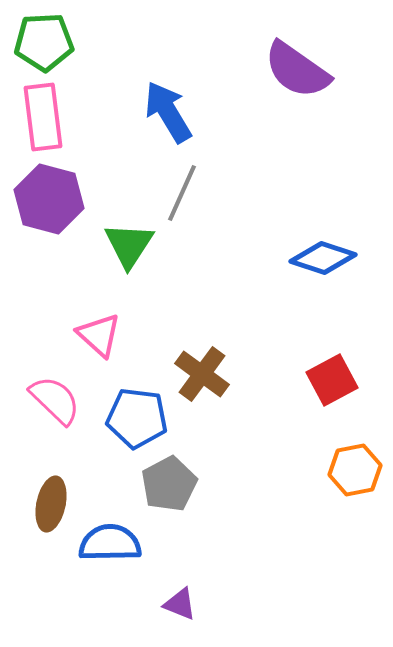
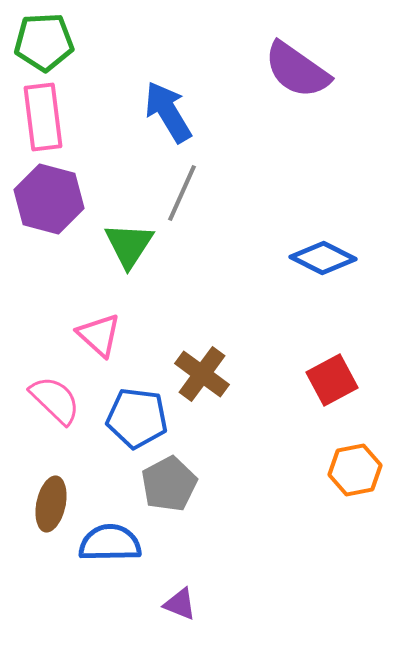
blue diamond: rotated 8 degrees clockwise
